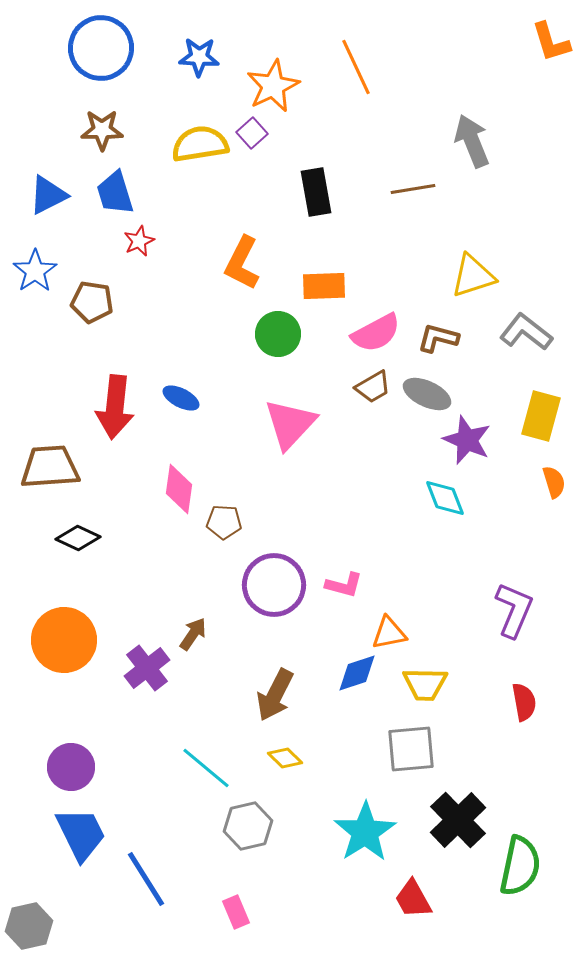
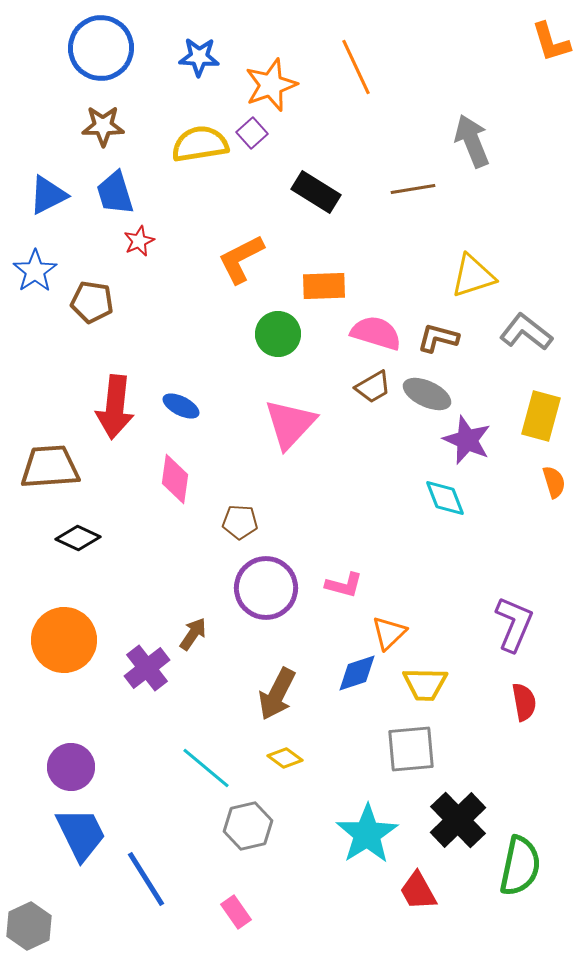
orange star at (273, 86): moved 2 px left, 1 px up; rotated 6 degrees clockwise
brown star at (102, 130): moved 1 px right, 4 px up
black rectangle at (316, 192): rotated 48 degrees counterclockwise
orange L-shape at (242, 263): moved 1 px left, 4 px up; rotated 36 degrees clockwise
pink semicircle at (376, 333): rotated 135 degrees counterclockwise
blue ellipse at (181, 398): moved 8 px down
pink diamond at (179, 489): moved 4 px left, 10 px up
brown pentagon at (224, 522): moved 16 px right
purple circle at (274, 585): moved 8 px left, 3 px down
purple L-shape at (514, 610): moved 14 px down
orange triangle at (389, 633): rotated 33 degrees counterclockwise
brown arrow at (275, 695): moved 2 px right, 1 px up
yellow diamond at (285, 758): rotated 8 degrees counterclockwise
cyan star at (365, 832): moved 2 px right, 2 px down
red trapezoid at (413, 899): moved 5 px right, 8 px up
pink rectangle at (236, 912): rotated 12 degrees counterclockwise
gray hexagon at (29, 926): rotated 12 degrees counterclockwise
